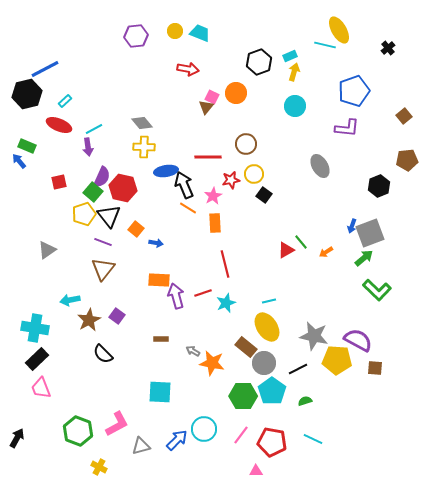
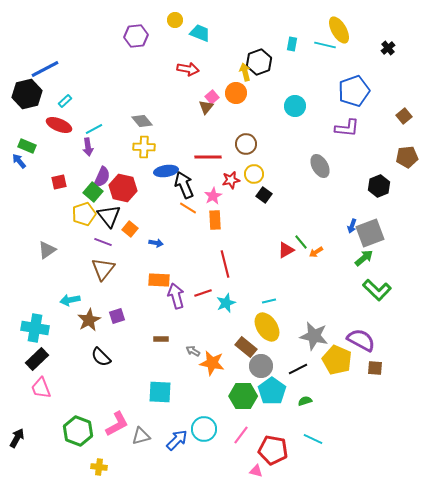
yellow circle at (175, 31): moved 11 px up
cyan rectangle at (290, 56): moved 2 px right, 12 px up; rotated 56 degrees counterclockwise
yellow arrow at (294, 72): moved 49 px left; rotated 30 degrees counterclockwise
pink square at (212, 97): rotated 24 degrees clockwise
gray diamond at (142, 123): moved 2 px up
brown pentagon at (407, 160): moved 3 px up
orange rectangle at (215, 223): moved 3 px up
orange square at (136, 229): moved 6 px left
orange arrow at (326, 252): moved 10 px left
purple square at (117, 316): rotated 35 degrees clockwise
purple semicircle at (358, 340): moved 3 px right
black semicircle at (103, 354): moved 2 px left, 3 px down
yellow pentagon at (337, 360): rotated 20 degrees clockwise
gray circle at (264, 363): moved 3 px left, 3 px down
red pentagon at (272, 442): moved 1 px right, 8 px down
gray triangle at (141, 446): moved 10 px up
yellow cross at (99, 467): rotated 21 degrees counterclockwise
pink triangle at (256, 471): rotated 16 degrees clockwise
